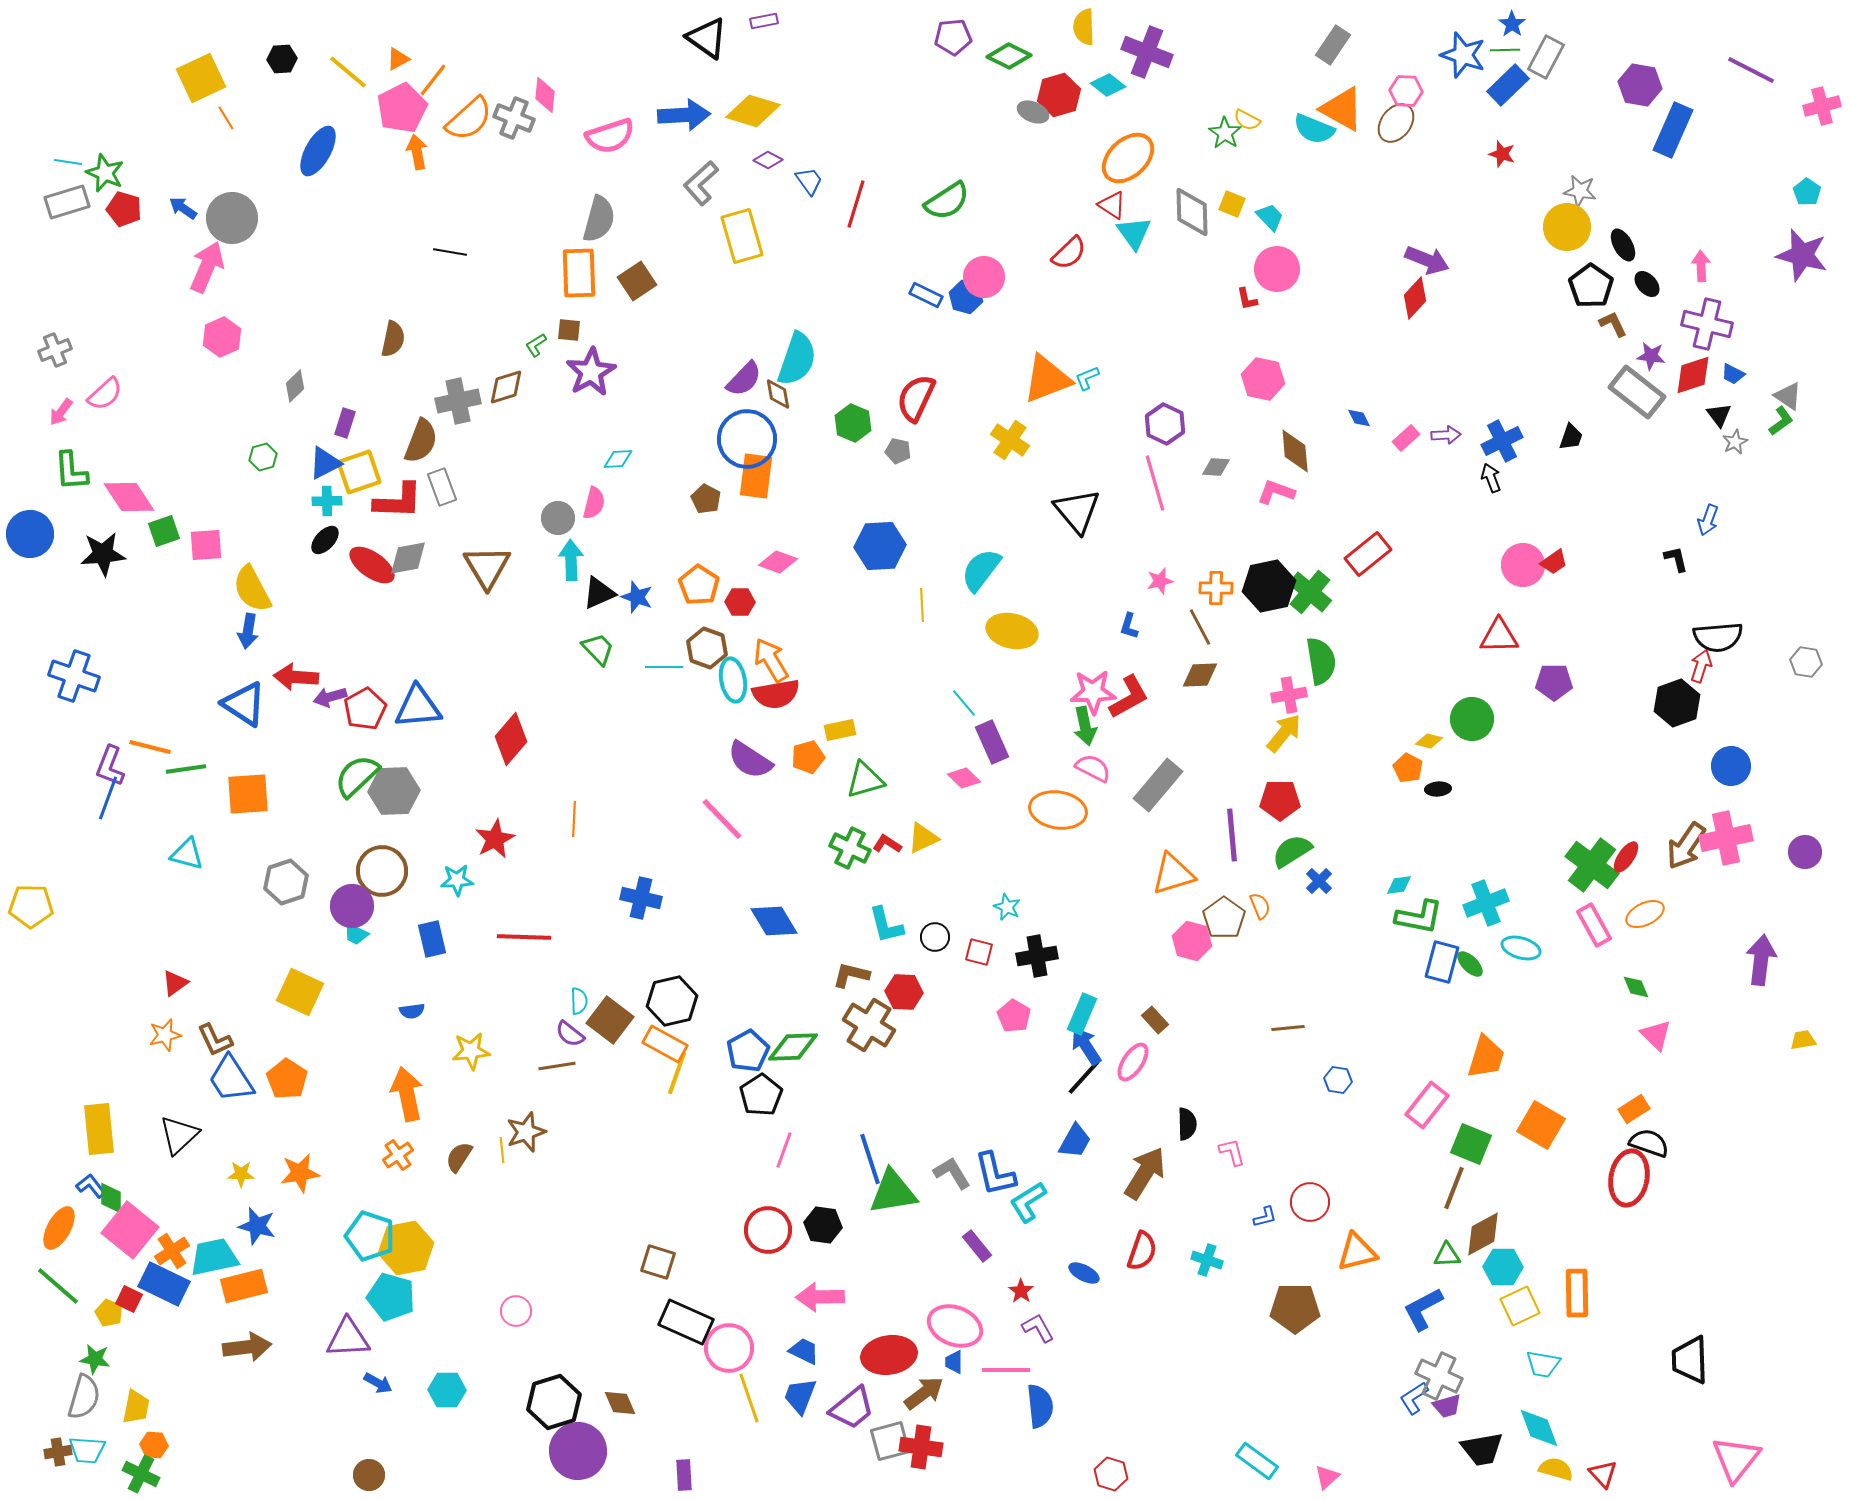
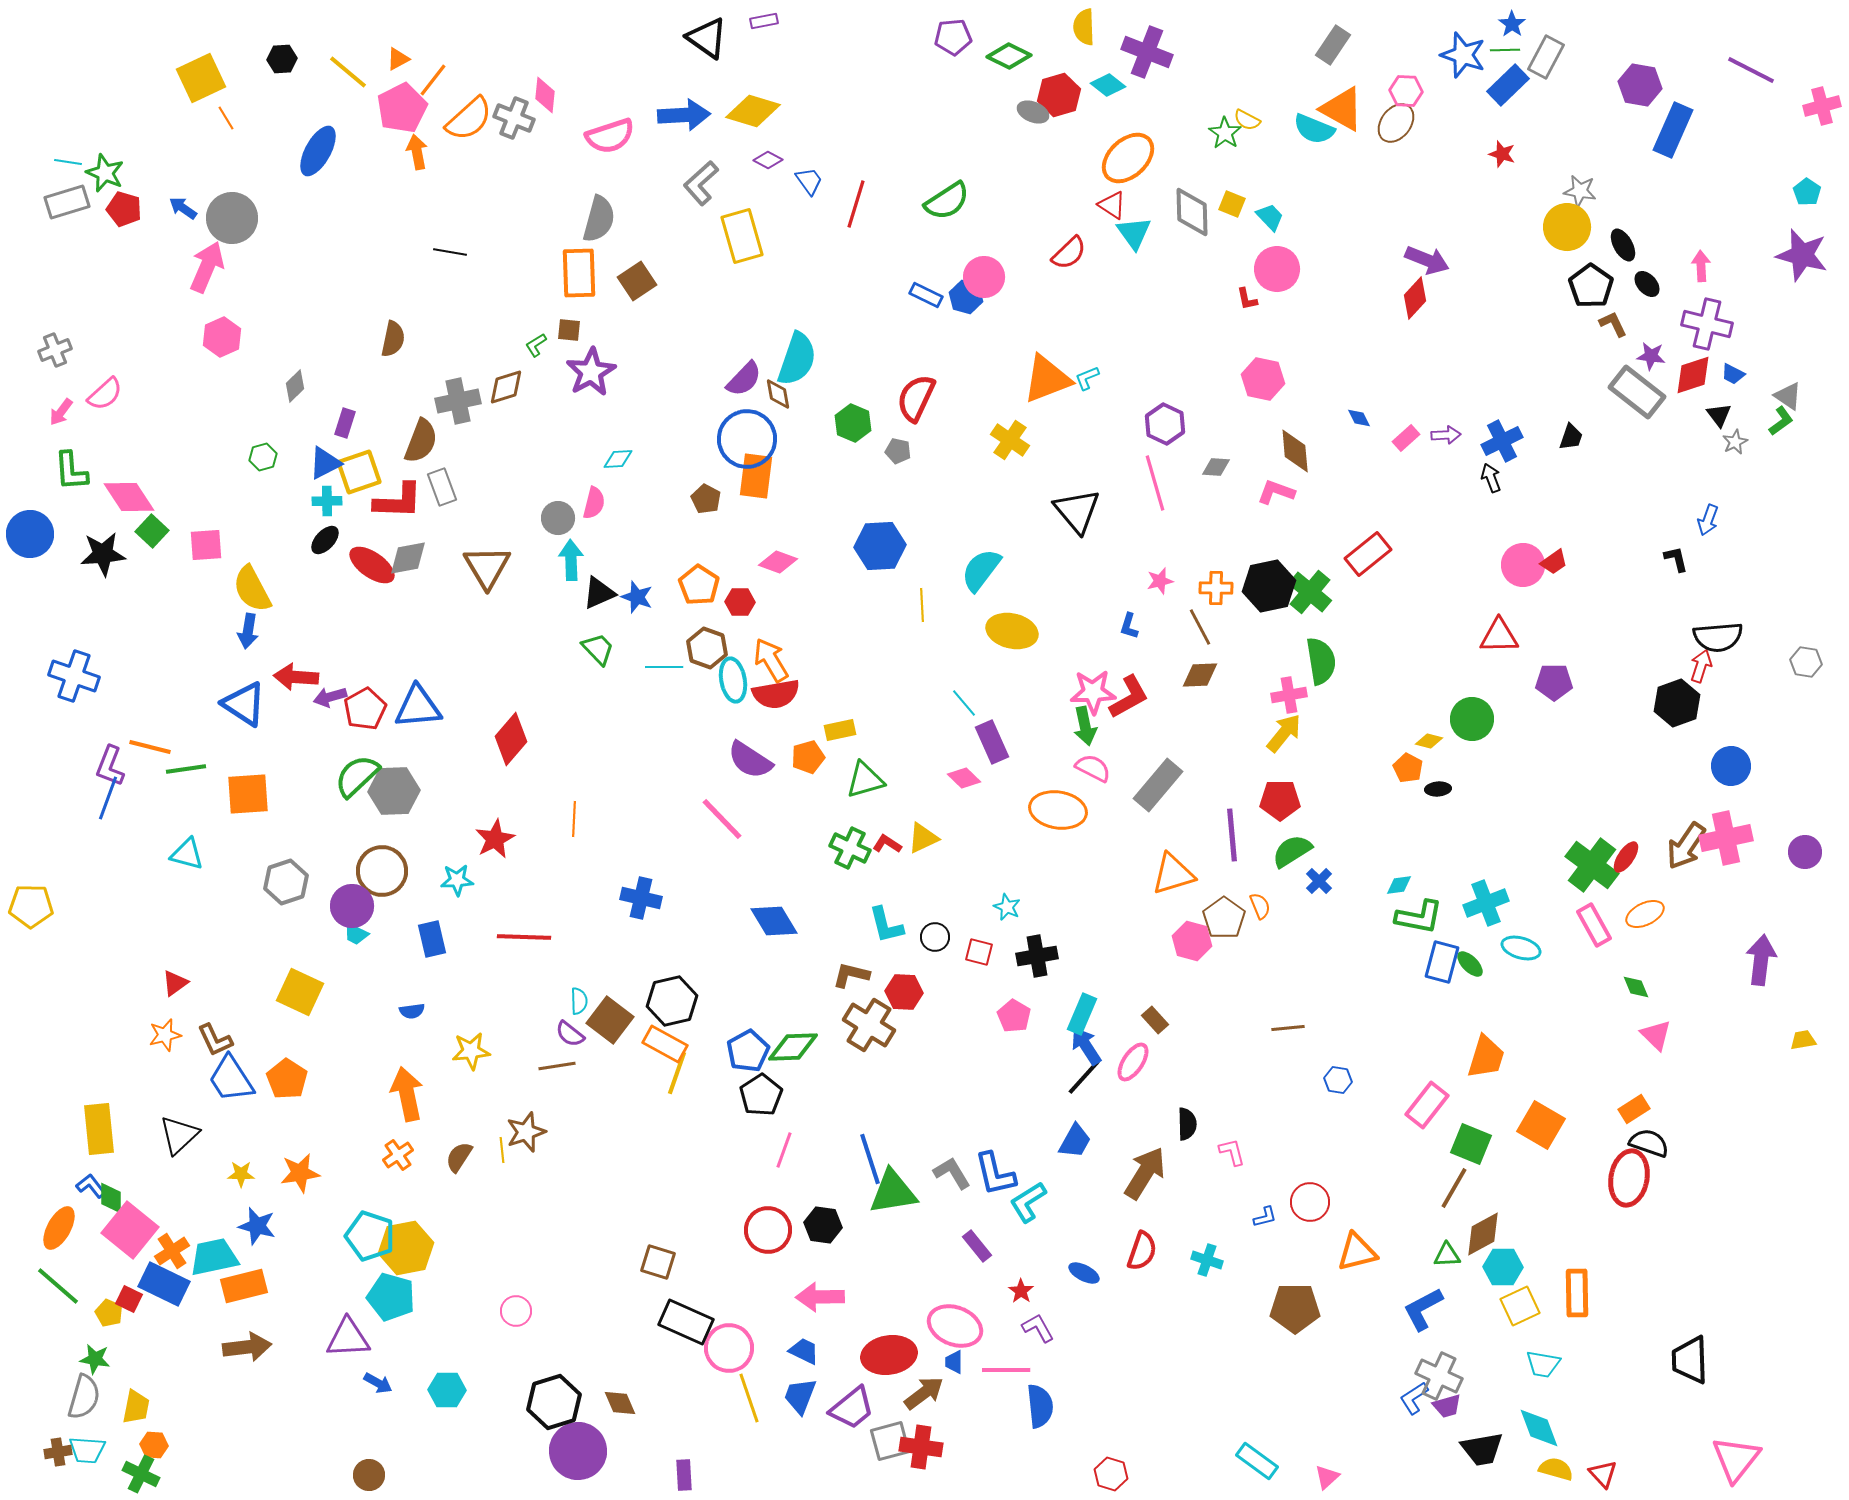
green square at (164, 531): moved 12 px left; rotated 28 degrees counterclockwise
brown line at (1454, 1188): rotated 9 degrees clockwise
